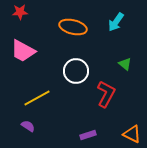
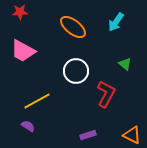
orange ellipse: rotated 24 degrees clockwise
yellow line: moved 3 px down
orange triangle: moved 1 px down
